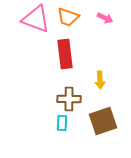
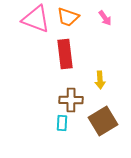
pink arrow: rotated 28 degrees clockwise
brown cross: moved 2 px right, 1 px down
brown square: rotated 12 degrees counterclockwise
